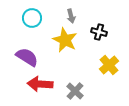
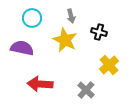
purple semicircle: moved 5 px left, 9 px up; rotated 20 degrees counterclockwise
gray cross: moved 11 px right, 1 px up
